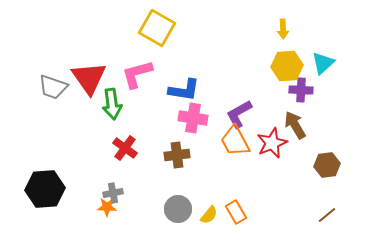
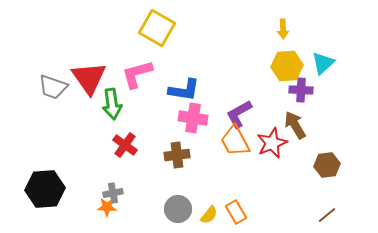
red cross: moved 3 px up
